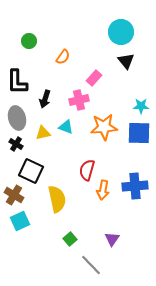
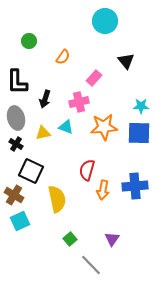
cyan circle: moved 16 px left, 11 px up
pink cross: moved 2 px down
gray ellipse: moved 1 px left
